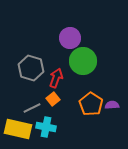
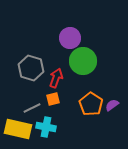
orange square: rotated 24 degrees clockwise
purple semicircle: rotated 32 degrees counterclockwise
